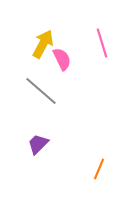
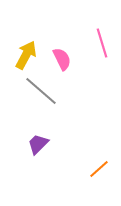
yellow arrow: moved 17 px left, 11 px down
orange line: rotated 25 degrees clockwise
